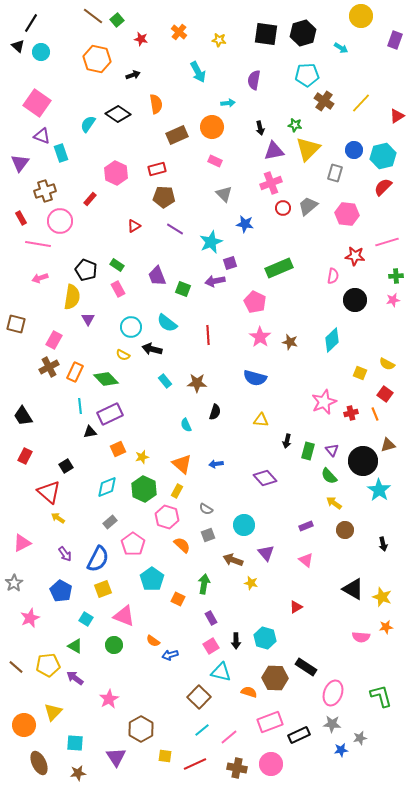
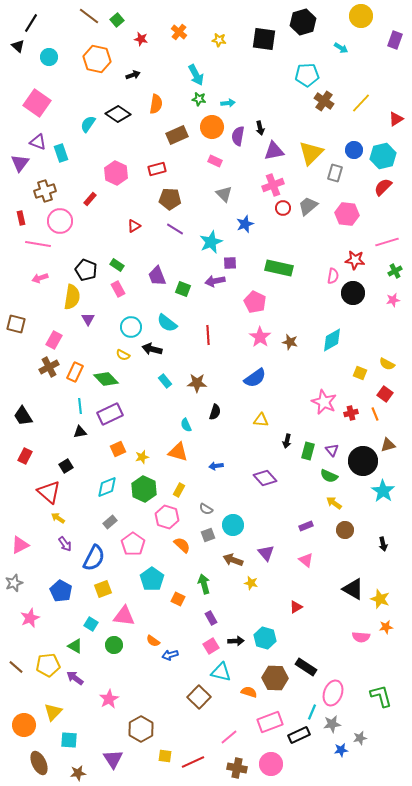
brown line at (93, 16): moved 4 px left
black hexagon at (303, 33): moved 11 px up
black square at (266, 34): moved 2 px left, 5 px down
cyan circle at (41, 52): moved 8 px right, 5 px down
cyan arrow at (198, 72): moved 2 px left, 3 px down
purple semicircle at (254, 80): moved 16 px left, 56 px down
orange semicircle at (156, 104): rotated 18 degrees clockwise
red triangle at (397, 116): moved 1 px left, 3 px down
green star at (295, 125): moved 96 px left, 26 px up
purple triangle at (42, 136): moved 4 px left, 6 px down
yellow triangle at (308, 149): moved 3 px right, 4 px down
pink cross at (271, 183): moved 2 px right, 2 px down
brown pentagon at (164, 197): moved 6 px right, 2 px down
red rectangle at (21, 218): rotated 16 degrees clockwise
blue star at (245, 224): rotated 30 degrees counterclockwise
red star at (355, 256): moved 4 px down
purple square at (230, 263): rotated 16 degrees clockwise
green rectangle at (279, 268): rotated 36 degrees clockwise
green cross at (396, 276): moved 1 px left, 5 px up; rotated 24 degrees counterclockwise
black circle at (355, 300): moved 2 px left, 7 px up
cyan diamond at (332, 340): rotated 15 degrees clockwise
blue semicircle at (255, 378): rotated 50 degrees counterclockwise
pink star at (324, 402): rotated 25 degrees counterclockwise
black triangle at (90, 432): moved 10 px left
orange triangle at (182, 464): moved 4 px left, 12 px up; rotated 25 degrees counterclockwise
blue arrow at (216, 464): moved 2 px down
green semicircle at (329, 476): rotated 24 degrees counterclockwise
cyan star at (379, 490): moved 4 px right, 1 px down
yellow rectangle at (177, 491): moved 2 px right, 1 px up
cyan circle at (244, 525): moved 11 px left
pink triangle at (22, 543): moved 2 px left, 2 px down
purple arrow at (65, 554): moved 10 px up
blue semicircle at (98, 559): moved 4 px left, 1 px up
gray star at (14, 583): rotated 12 degrees clockwise
green arrow at (204, 584): rotated 24 degrees counterclockwise
yellow star at (382, 597): moved 2 px left, 2 px down
pink triangle at (124, 616): rotated 15 degrees counterclockwise
cyan square at (86, 619): moved 5 px right, 5 px down
black arrow at (236, 641): rotated 91 degrees counterclockwise
gray star at (332, 724): rotated 12 degrees counterclockwise
cyan line at (202, 730): moved 110 px right, 18 px up; rotated 28 degrees counterclockwise
cyan square at (75, 743): moved 6 px left, 3 px up
purple triangle at (116, 757): moved 3 px left, 2 px down
red line at (195, 764): moved 2 px left, 2 px up
